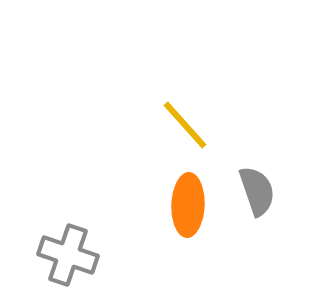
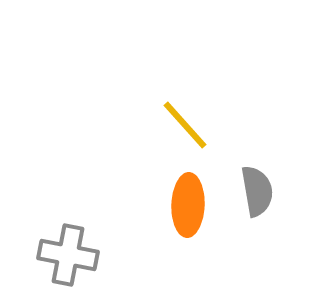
gray semicircle: rotated 9 degrees clockwise
gray cross: rotated 8 degrees counterclockwise
